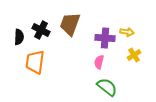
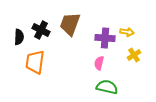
pink semicircle: moved 1 px down
green semicircle: rotated 25 degrees counterclockwise
